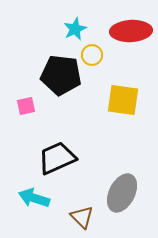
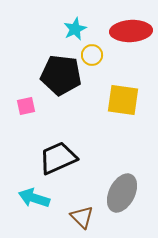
black trapezoid: moved 1 px right
